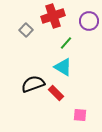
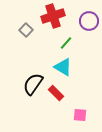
black semicircle: rotated 35 degrees counterclockwise
